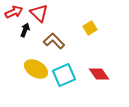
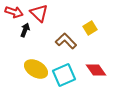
red arrow: rotated 42 degrees clockwise
brown L-shape: moved 12 px right
red diamond: moved 3 px left, 4 px up
